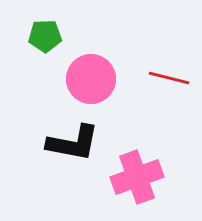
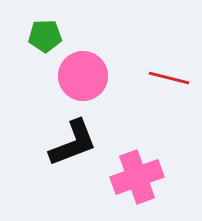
pink circle: moved 8 px left, 3 px up
black L-shape: rotated 32 degrees counterclockwise
